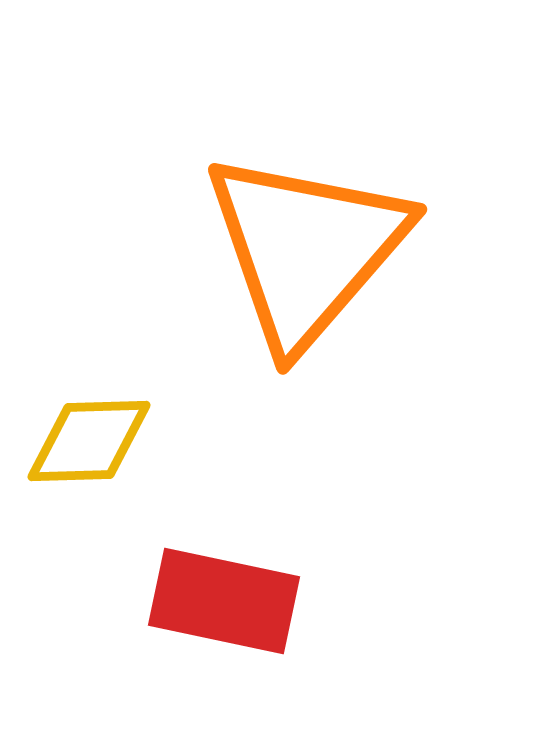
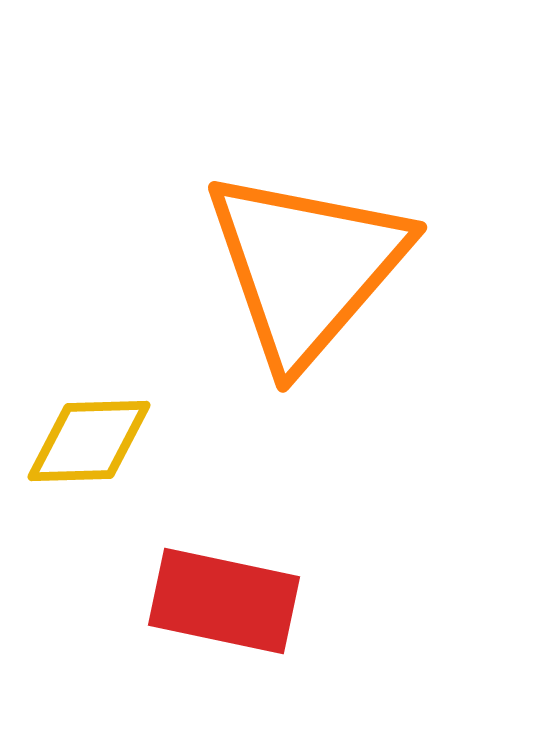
orange triangle: moved 18 px down
